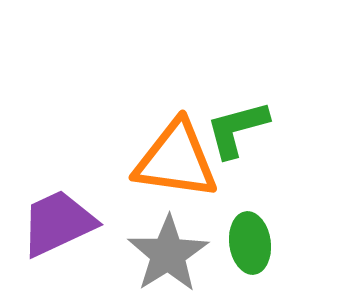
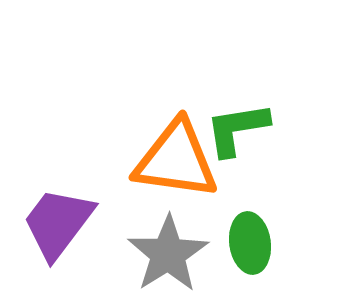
green L-shape: rotated 6 degrees clockwise
purple trapezoid: rotated 28 degrees counterclockwise
